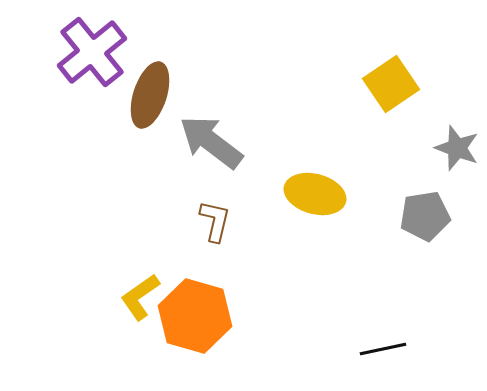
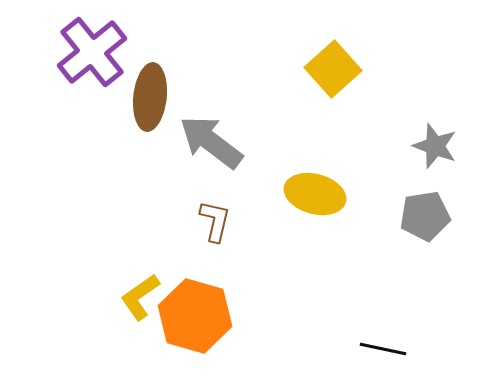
yellow square: moved 58 px left, 15 px up; rotated 8 degrees counterclockwise
brown ellipse: moved 2 px down; rotated 12 degrees counterclockwise
gray star: moved 22 px left, 2 px up
black line: rotated 24 degrees clockwise
